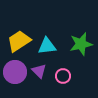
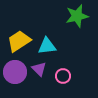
green star: moved 4 px left, 28 px up
purple triangle: moved 2 px up
